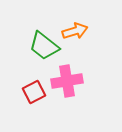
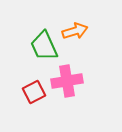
green trapezoid: rotated 28 degrees clockwise
